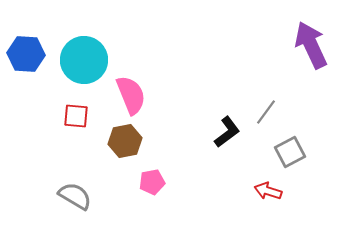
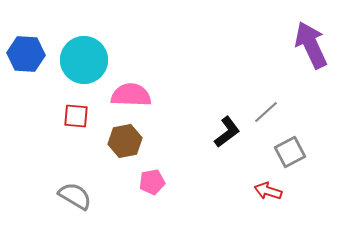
pink semicircle: rotated 66 degrees counterclockwise
gray line: rotated 12 degrees clockwise
